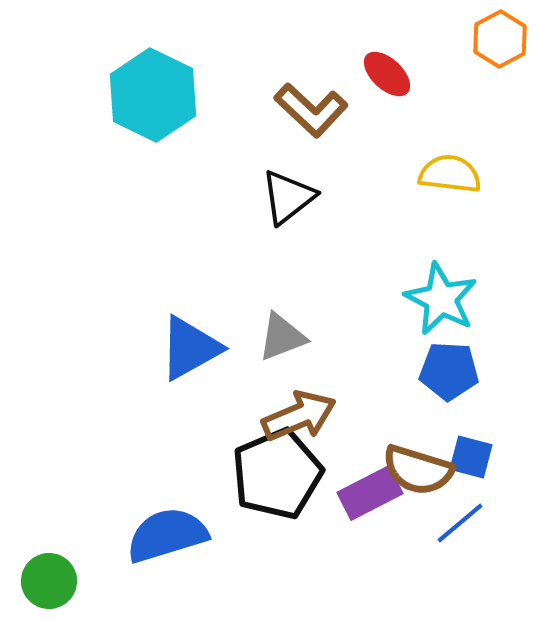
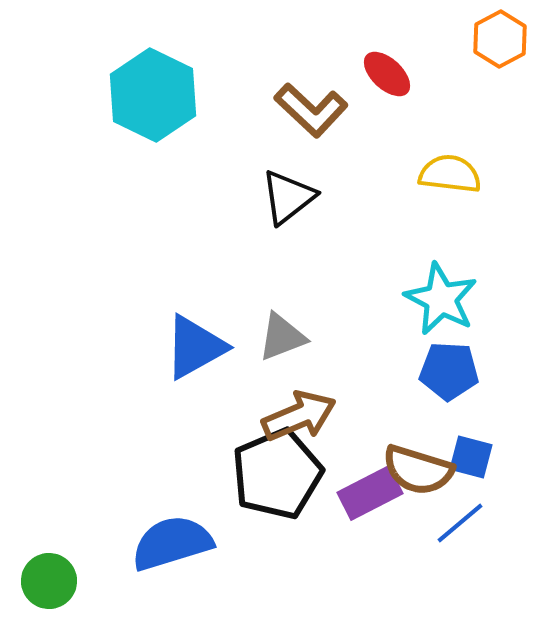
blue triangle: moved 5 px right, 1 px up
blue semicircle: moved 5 px right, 8 px down
